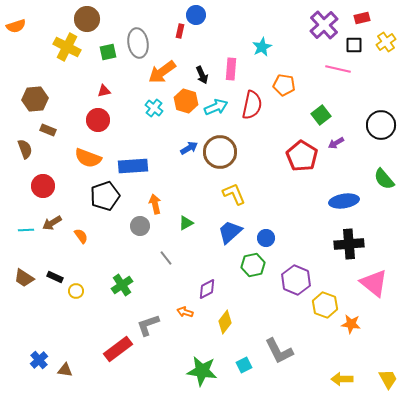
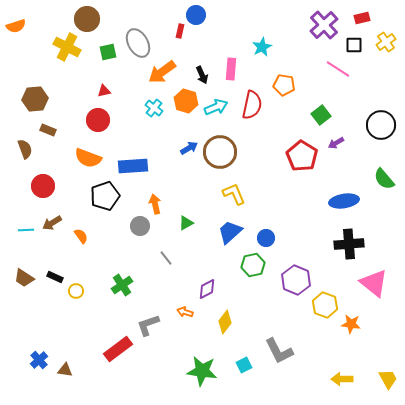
gray ellipse at (138, 43): rotated 20 degrees counterclockwise
pink line at (338, 69): rotated 20 degrees clockwise
